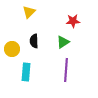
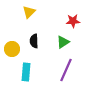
purple line: rotated 20 degrees clockwise
